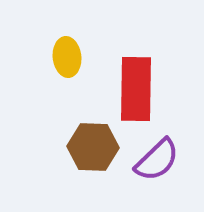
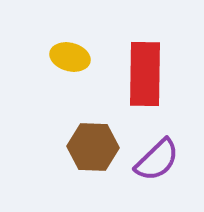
yellow ellipse: moved 3 px right; rotated 69 degrees counterclockwise
red rectangle: moved 9 px right, 15 px up
